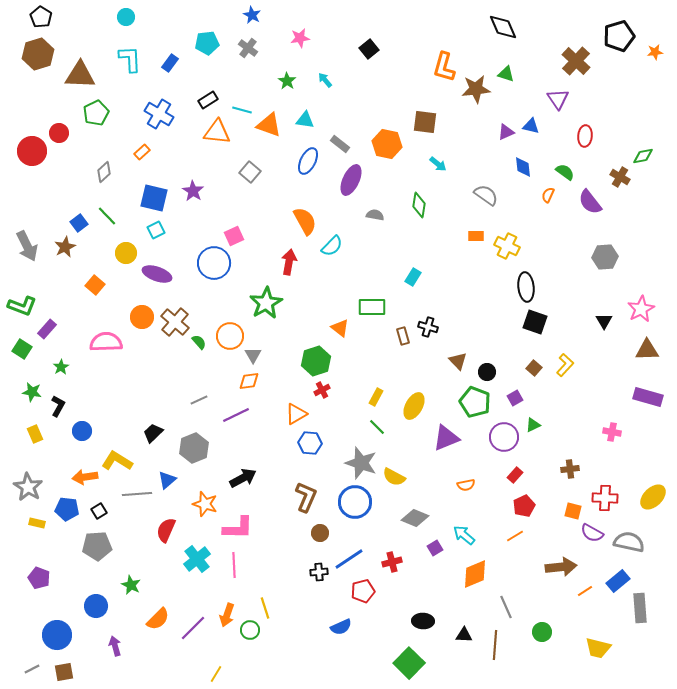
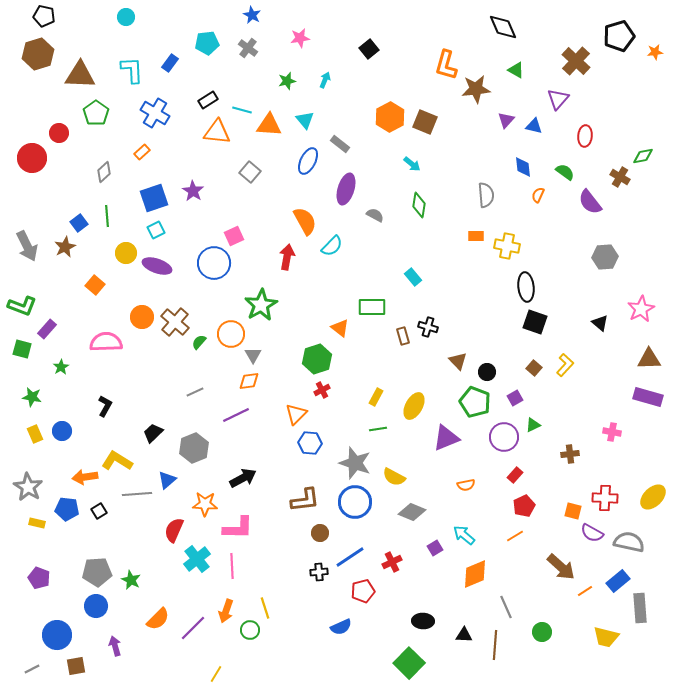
black pentagon at (41, 17): moved 3 px right, 1 px up; rotated 20 degrees counterclockwise
cyan L-shape at (130, 59): moved 2 px right, 11 px down
orange L-shape at (444, 67): moved 2 px right, 2 px up
green triangle at (506, 74): moved 10 px right, 4 px up; rotated 12 degrees clockwise
cyan arrow at (325, 80): rotated 63 degrees clockwise
green star at (287, 81): rotated 24 degrees clockwise
purple triangle at (558, 99): rotated 15 degrees clockwise
green pentagon at (96, 113): rotated 10 degrees counterclockwise
blue cross at (159, 114): moved 4 px left, 1 px up
cyan triangle at (305, 120): rotated 42 degrees clockwise
brown square at (425, 122): rotated 15 degrees clockwise
orange triangle at (269, 125): rotated 16 degrees counterclockwise
blue triangle at (531, 126): moved 3 px right
purple triangle at (506, 132): moved 12 px up; rotated 24 degrees counterclockwise
orange hexagon at (387, 144): moved 3 px right, 27 px up; rotated 20 degrees clockwise
red circle at (32, 151): moved 7 px down
cyan arrow at (438, 164): moved 26 px left
purple ellipse at (351, 180): moved 5 px left, 9 px down; rotated 8 degrees counterclockwise
gray semicircle at (486, 195): rotated 50 degrees clockwise
orange semicircle at (548, 195): moved 10 px left
blue square at (154, 198): rotated 32 degrees counterclockwise
gray semicircle at (375, 215): rotated 18 degrees clockwise
green line at (107, 216): rotated 40 degrees clockwise
yellow cross at (507, 246): rotated 15 degrees counterclockwise
red arrow at (289, 262): moved 2 px left, 5 px up
purple ellipse at (157, 274): moved 8 px up
cyan rectangle at (413, 277): rotated 72 degrees counterclockwise
green star at (266, 303): moved 5 px left, 2 px down
black triangle at (604, 321): moved 4 px left, 2 px down; rotated 18 degrees counterclockwise
orange circle at (230, 336): moved 1 px right, 2 px up
green semicircle at (199, 342): rotated 98 degrees counterclockwise
green square at (22, 349): rotated 18 degrees counterclockwise
brown triangle at (647, 350): moved 2 px right, 9 px down
green hexagon at (316, 361): moved 1 px right, 2 px up
green star at (32, 392): moved 5 px down
gray line at (199, 400): moved 4 px left, 8 px up
black L-shape at (58, 406): moved 47 px right
orange triangle at (296, 414): rotated 15 degrees counterclockwise
green line at (377, 427): moved 1 px right, 2 px down; rotated 54 degrees counterclockwise
blue circle at (82, 431): moved 20 px left
gray star at (361, 463): moved 6 px left
brown cross at (570, 469): moved 15 px up
brown L-shape at (306, 497): moved 1 px left, 3 px down; rotated 60 degrees clockwise
orange star at (205, 504): rotated 15 degrees counterclockwise
gray diamond at (415, 518): moved 3 px left, 6 px up
red semicircle at (166, 530): moved 8 px right
gray pentagon at (97, 546): moved 26 px down
blue line at (349, 559): moved 1 px right, 2 px up
red cross at (392, 562): rotated 12 degrees counterclockwise
pink line at (234, 565): moved 2 px left, 1 px down
brown arrow at (561, 567): rotated 48 degrees clockwise
green star at (131, 585): moved 5 px up
orange arrow at (227, 615): moved 1 px left, 4 px up
yellow trapezoid at (598, 648): moved 8 px right, 11 px up
brown square at (64, 672): moved 12 px right, 6 px up
